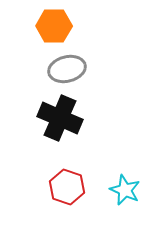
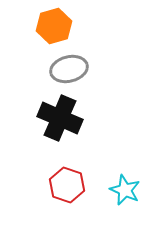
orange hexagon: rotated 16 degrees counterclockwise
gray ellipse: moved 2 px right
red hexagon: moved 2 px up
